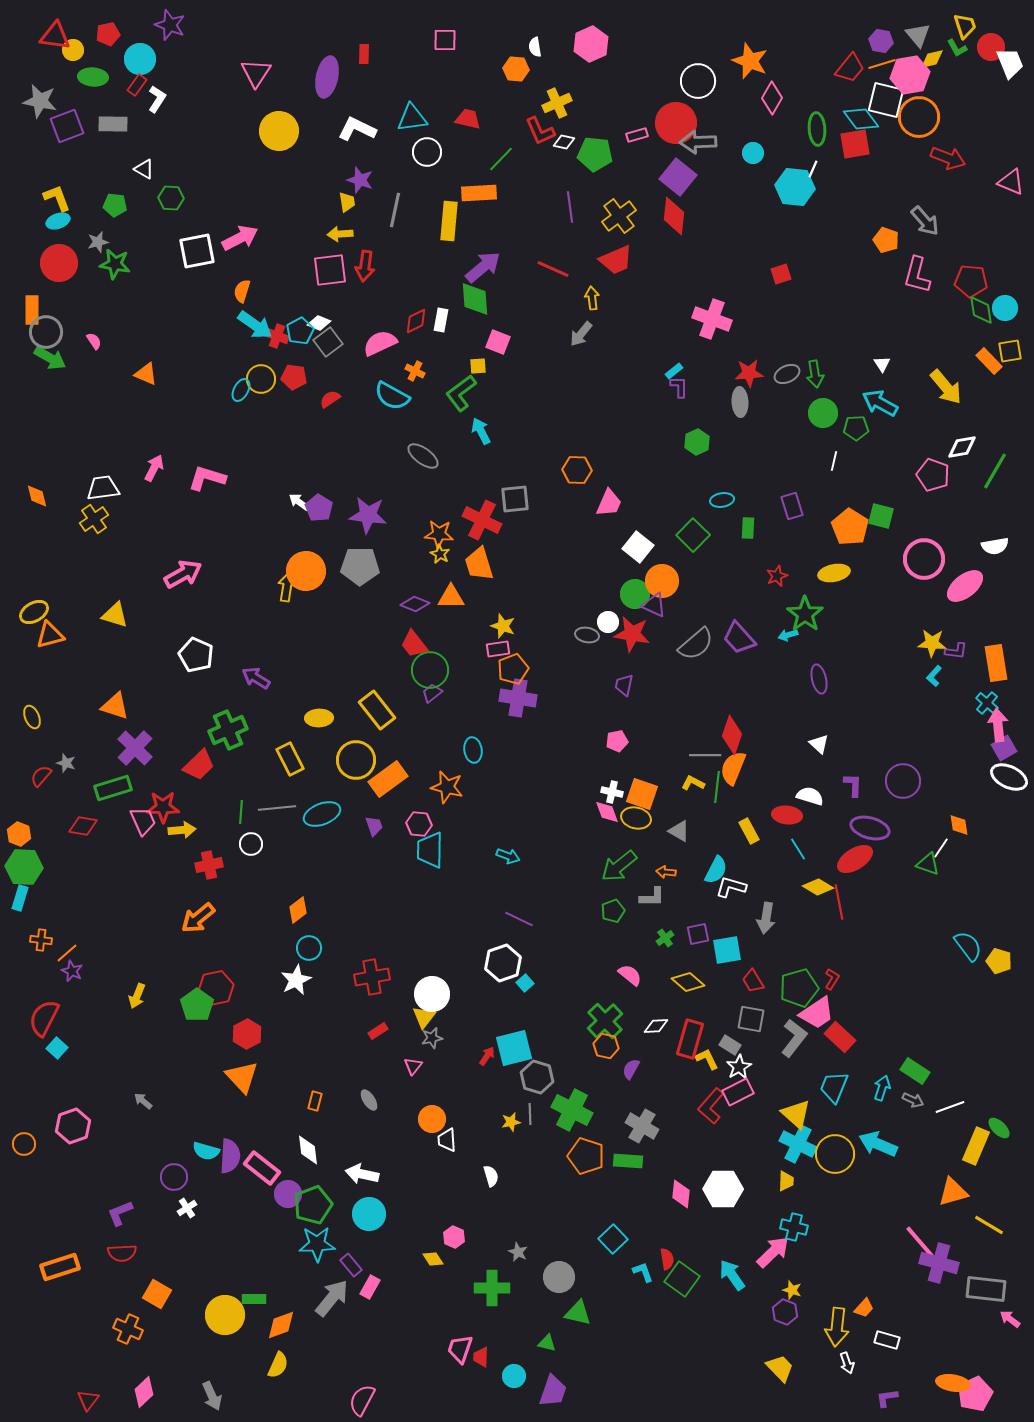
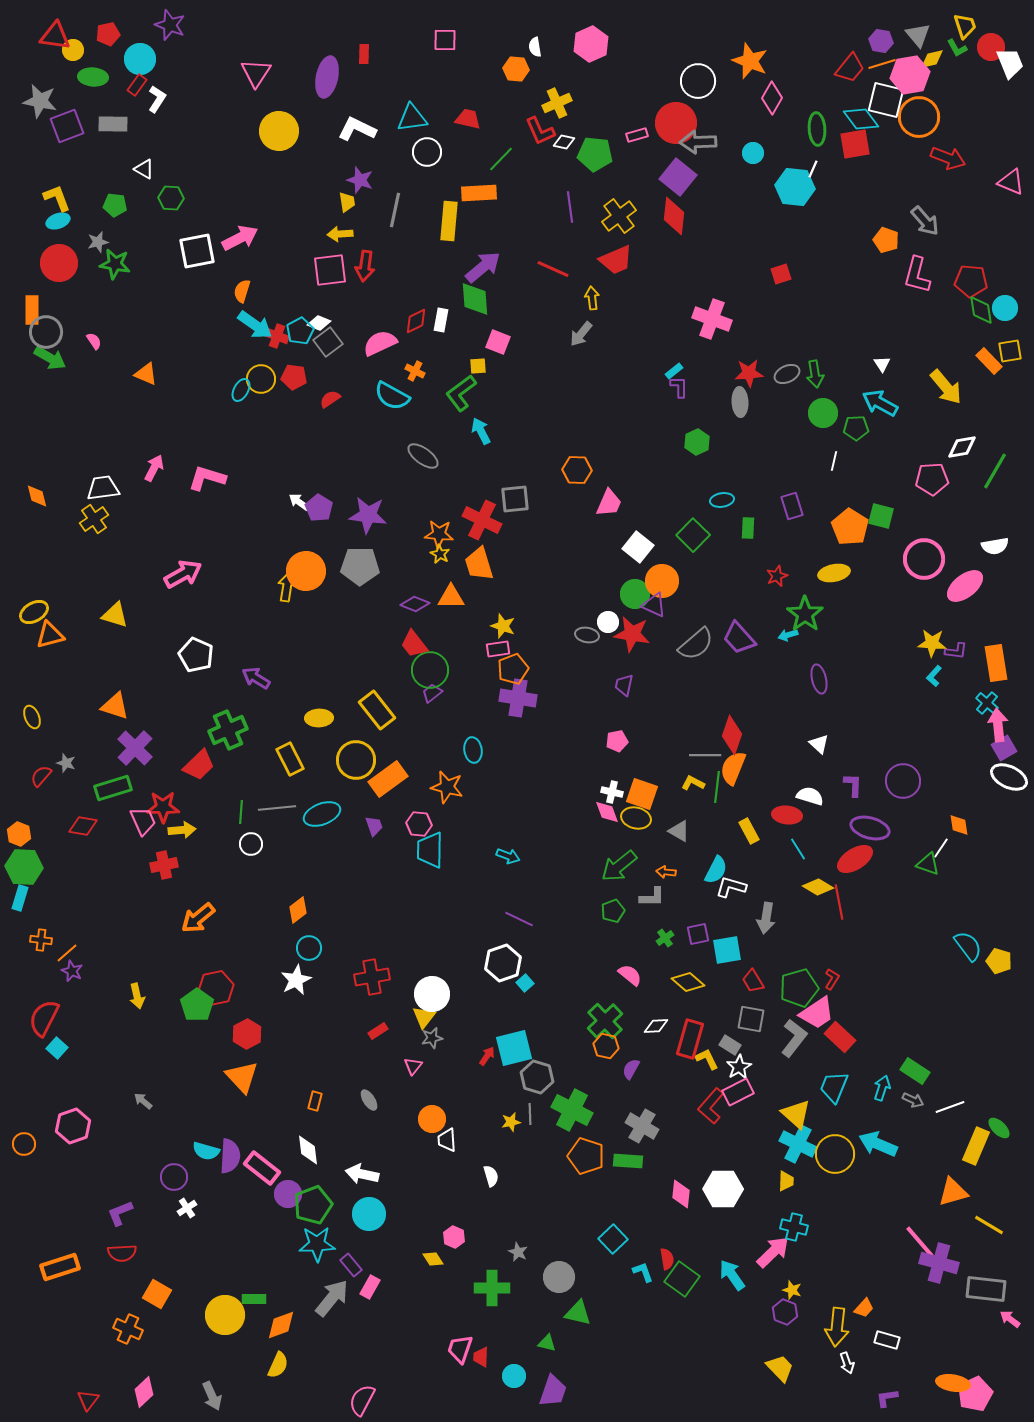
pink pentagon at (933, 475): moved 1 px left, 4 px down; rotated 24 degrees counterclockwise
red cross at (209, 865): moved 45 px left
yellow arrow at (137, 996): rotated 35 degrees counterclockwise
